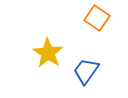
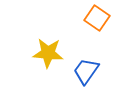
yellow star: rotated 28 degrees counterclockwise
